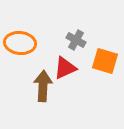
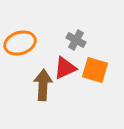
orange ellipse: rotated 24 degrees counterclockwise
orange square: moved 10 px left, 9 px down
brown arrow: moved 1 px up
